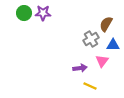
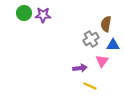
purple star: moved 2 px down
brown semicircle: rotated 21 degrees counterclockwise
